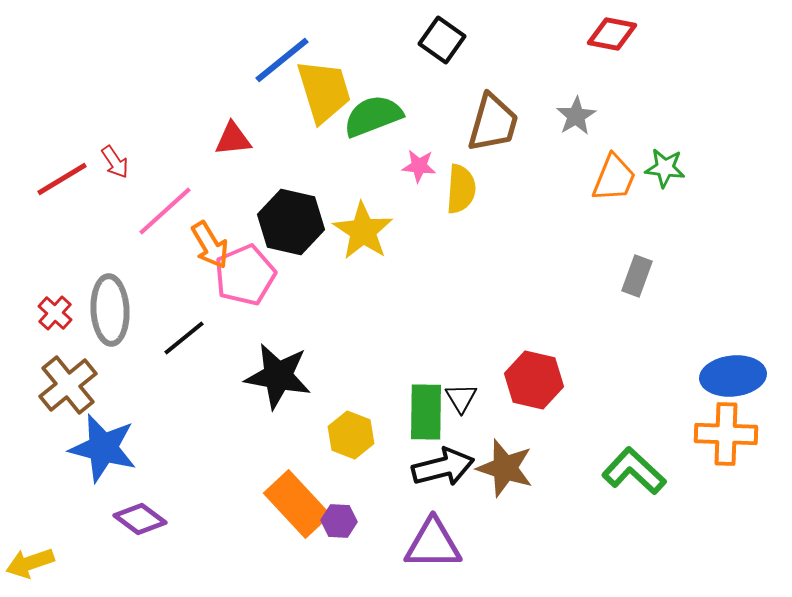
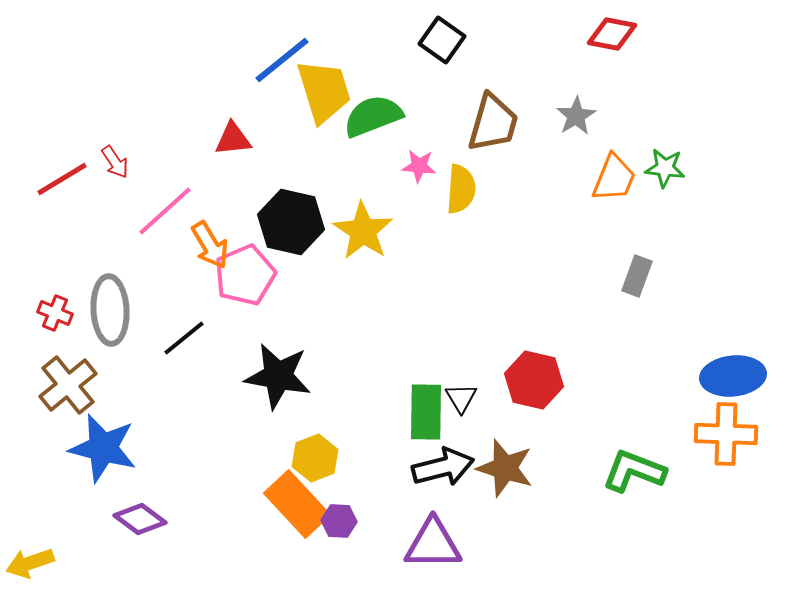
red cross: rotated 20 degrees counterclockwise
yellow hexagon: moved 36 px left, 23 px down; rotated 18 degrees clockwise
green L-shape: rotated 22 degrees counterclockwise
